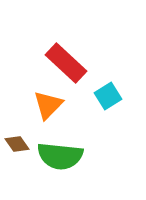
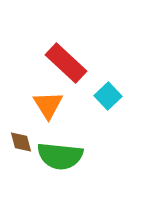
cyan square: rotated 12 degrees counterclockwise
orange triangle: rotated 16 degrees counterclockwise
brown diamond: moved 4 px right, 2 px up; rotated 20 degrees clockwise
